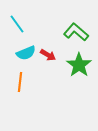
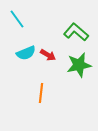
cyan line: moved 5 px up
green star: rotated 25 degrees clockwise
orange line: moved 21 px right, 11 px down
